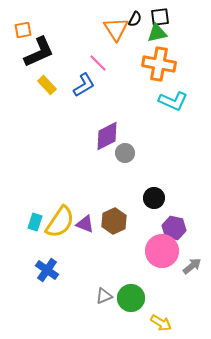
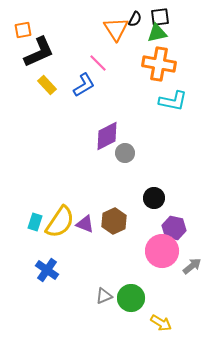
cyan L-shape: rotated 12 degrees counterclockwise
